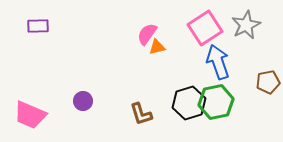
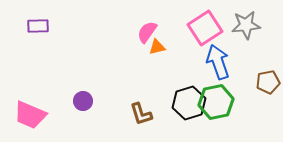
gray star: rotated 20 degrees clockwise
pink semicircle: moved 2 px up
